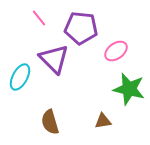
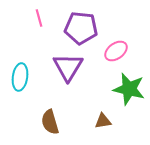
pink line: rotated 24 degrees clockwise
purple triangle: moved 14 px right, 8 px down; rotated 16 degrees clockwise
cyan ellipse: rotated 20 degrees counterclockwise
